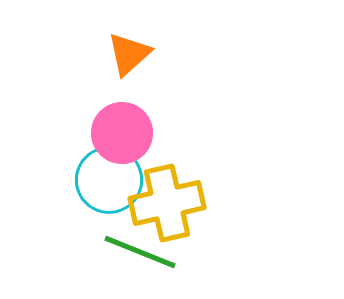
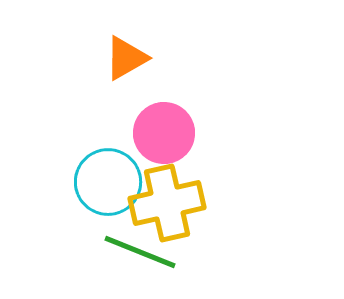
orange triangle: moved 3 px left, 4 px down; rotated 12 degrees clockwise
pink circle: moved 42 px right
cyan circle: moved 1 px left, 2 px down
